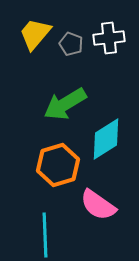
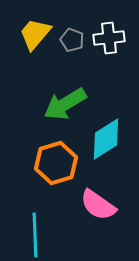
gray pentagon: moved 1 px right, 4 px up
orange hexagon: moved 2 px left, 2 px up
cyan line: moved 10 px left
